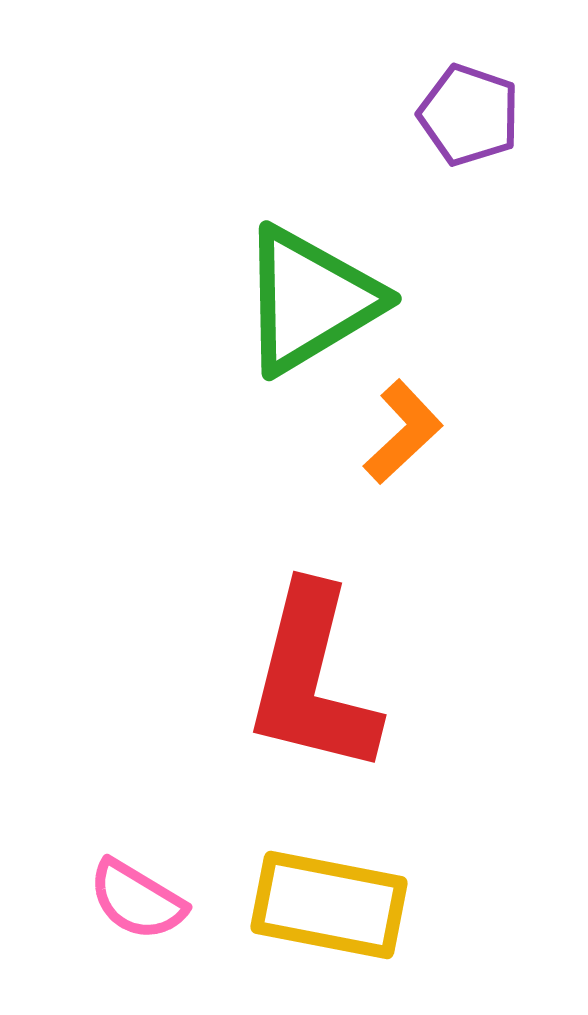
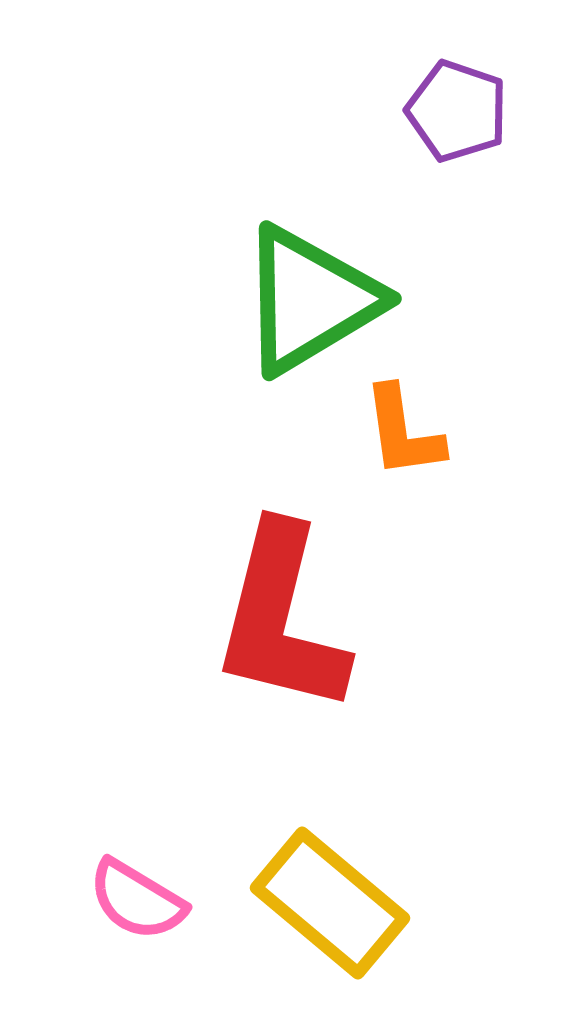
purple pentagon: moved 12 px left, 4 px up
orange L-shape: rotated 125 degrees clockwise
red L-shape: moved 31 px left, 61 px up
yellow rectangle: moved 1 px right, 2 px up; rotated 29 degrees clockwise
